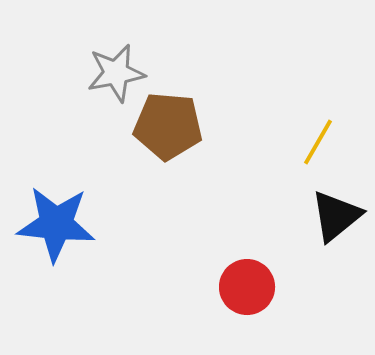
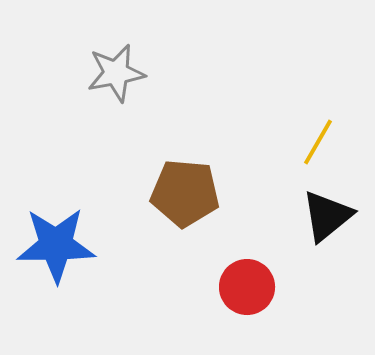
brown pentagon: moved 17 px right, 67 px down
black triangle: moved 9 px left
blue star: moved 21 px down; rotated 6 degrees counterclockwise
